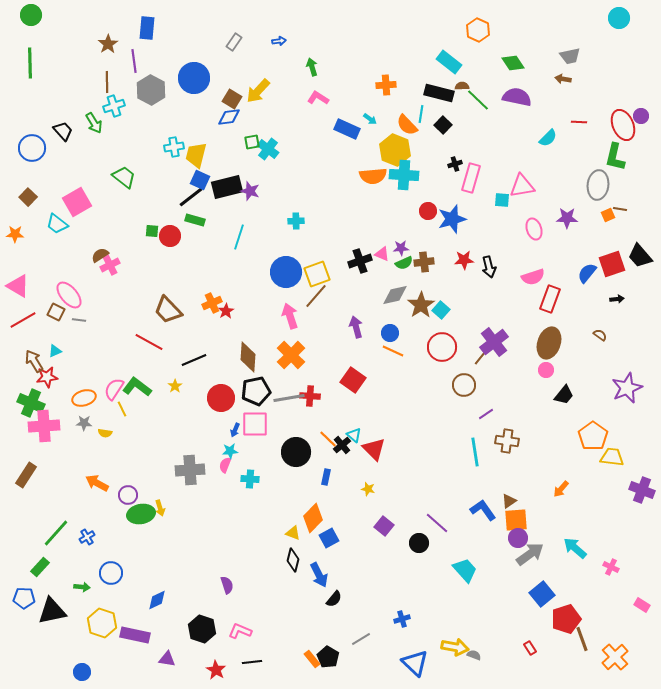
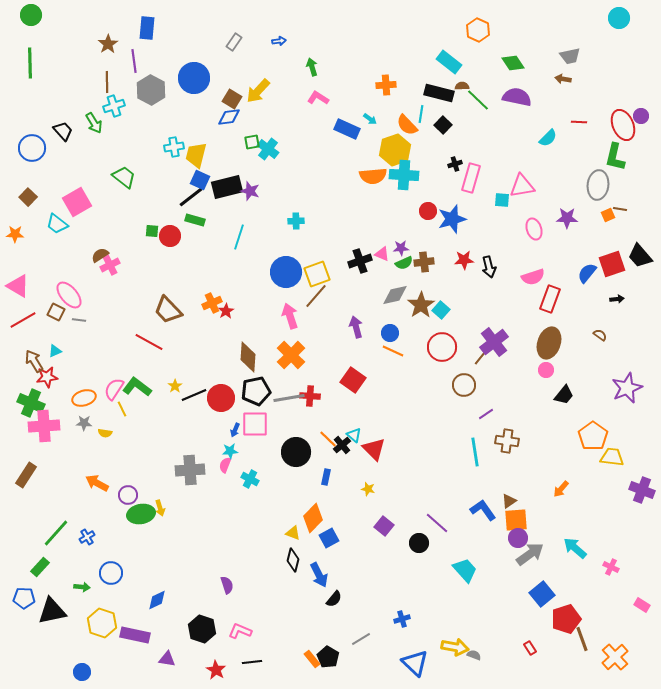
yellow hexagon at (395, 150): rotated 20 degrees clockwise
black line at (194, 360): moved 35 px down
cyan cross at (250, 479): rotated 24 degrees clockwise
